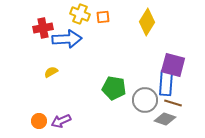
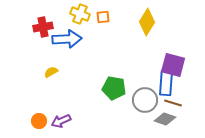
red cross: moved 1 px up
